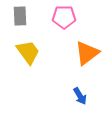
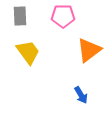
pink pentagon: moved 1 px left, 1 px up
orange triangle: moved 2 px right, 3 px up
blue arrow: moved 1 px right, 1 px up
